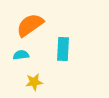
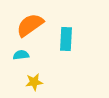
cyan rectangle: moved 3 px right, 10 px up
